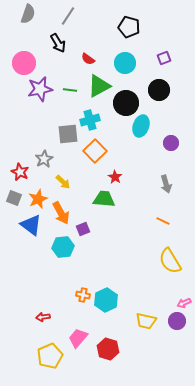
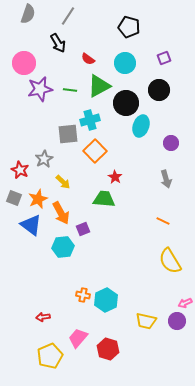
red star at (20, 172): moved 2 px up
gray arrow at (166, 184): moved 5 px up
pink arrow at (184, 303): moved 1 px right
